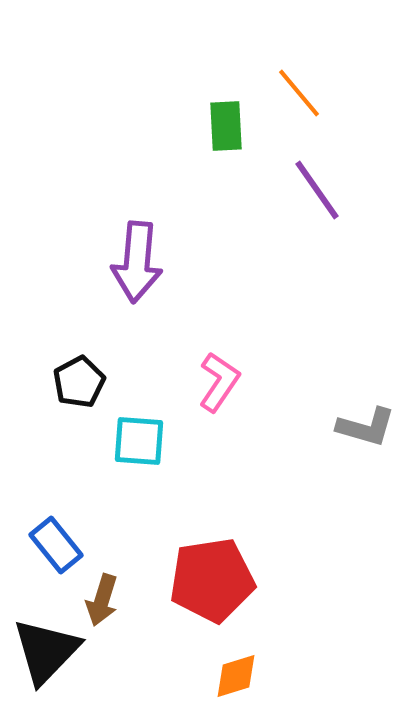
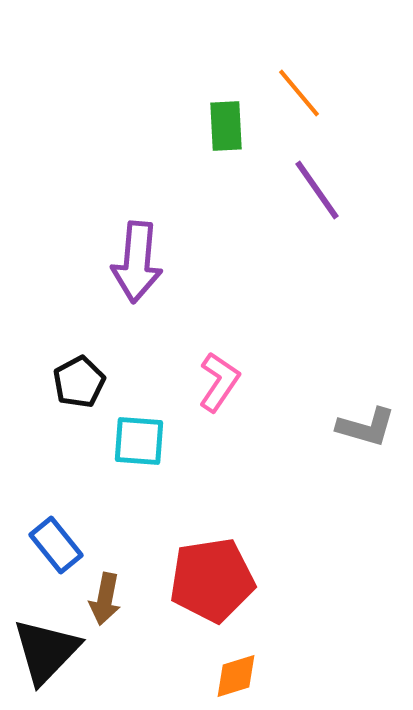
brown arrow: moved 3 px right, 1 px up; rotated 6 degrees counterclockwise
